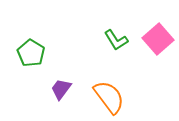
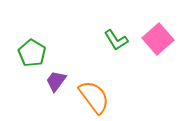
green pentagon: moved 1 px right
purple trapezoid: moved 5 px left, 8 px up
orange semicircle: moved 15 px left
